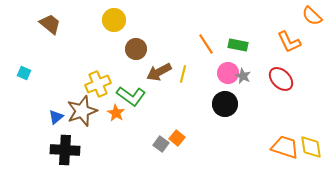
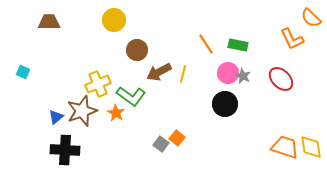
orange semicircle: moved 1 px left, 2 px down
brown trapezoid: moved 1 px left, 2 px up; rotated 40 degrees counterclockwise
orange L-shape: moved 3 px right, 3 px up
brown circle: moved 1 px right, 1 px down
cyan square: moved 1 px left, 1 px up
